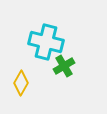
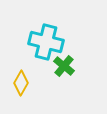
green cross: rotated 20 degrees counterclockwise
